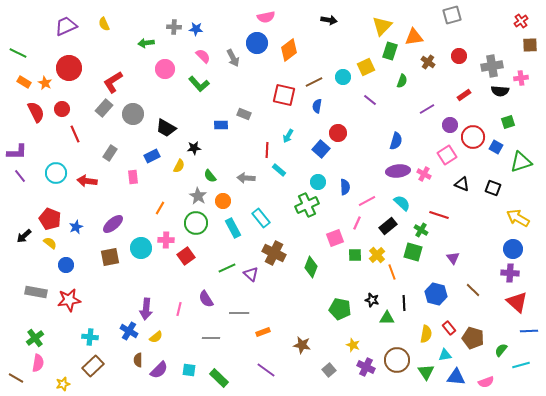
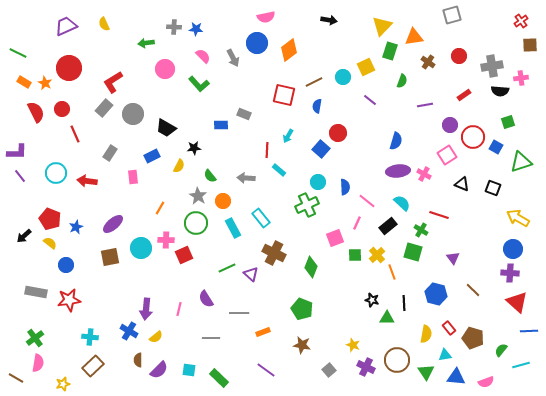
purple line at (427, 109): moved 2 px left, 4 px up; rotated 21 degrees clockwise
pink line at (367, 201): rotated 66 degrees clockwise
red square at (186, 256): moved 2 px left, 1 px up; rotated 12 degrees clockwise
green pentagon at (340, 309): moved 38 px left; rotated 10 degrees clockwise
